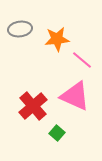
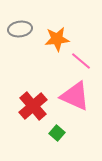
pink line: moved 1 px left, 1 px down
